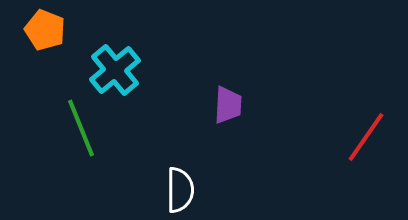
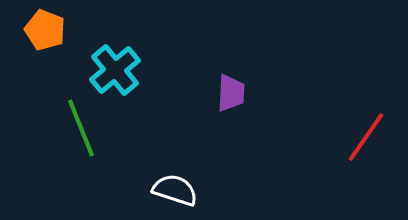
purple trapezoid: moved 3 px right, 12 px up
white semicircle: moved 5 px left; rotated 72 degrees counterclockwise
